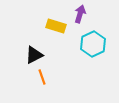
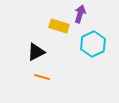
yellow rectangle: moved 3 px right
black triangle: moved 2 px right, 3 px up
orange line: rotated 56 degrees counterclockwise
